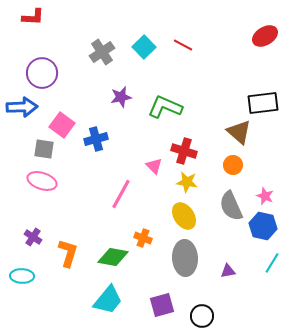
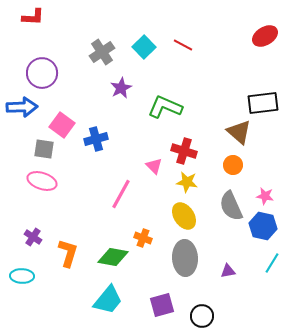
purple star: moved 9 px up; rotated 15 degrees counterclockwise
pink star: rotated 12 degrees counterclockwise
